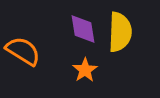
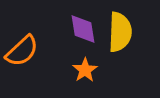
orange semicircle: moved 1 px left; rotated 105 degrees clockwise
